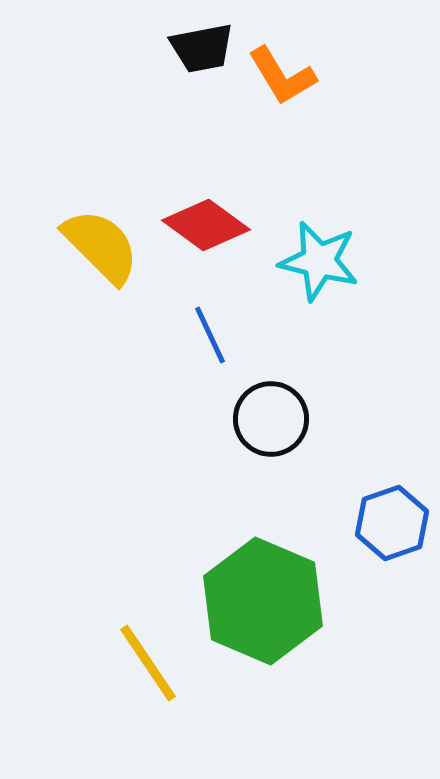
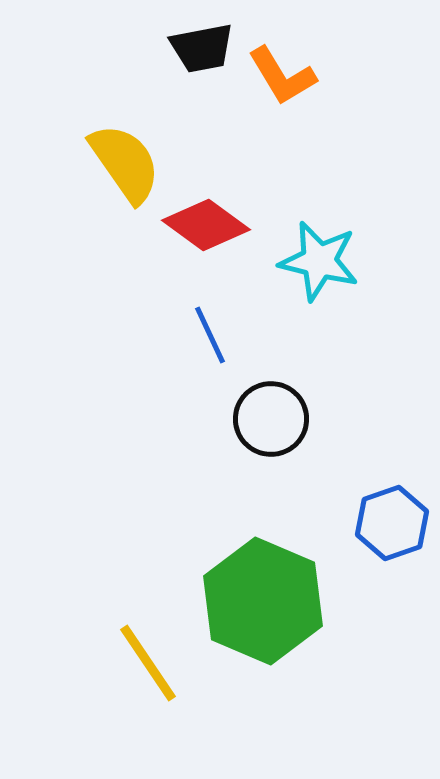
yellow semicircle: moved 24 px right, 83 px up; rotated 10 degrees clockwise
